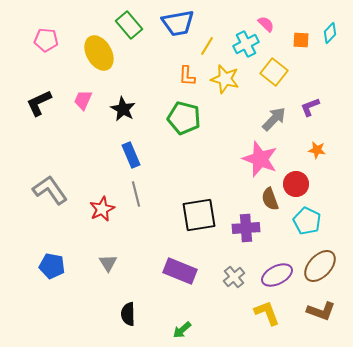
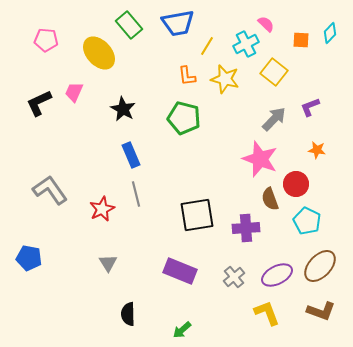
yellow ellipse: rotated 12 degrees counterclockwise
orange L-shape: rotated 10 degrees counterclockwise
pink trapezoid: moved 9 px left, 8 px up
black square: moved 2 px left
blue pentagon: moved 23 px left, 8 px up
